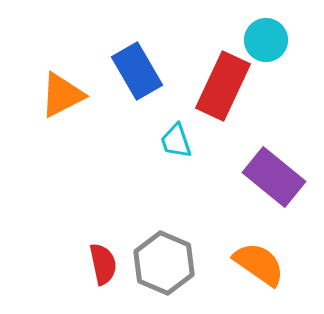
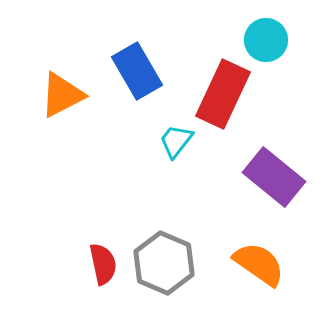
red rectangle: moved 8 px down
cyan trapezoid: rotated 57 degrees clockwise
